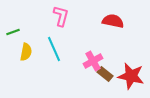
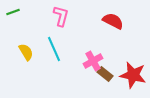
red semicircle: rotated 15 degrees clockwise
green line: moved 20 px up
yellow semicircle: rotated 42 degrees counterclockwise
red star: moved 2 px right, 1 px up
